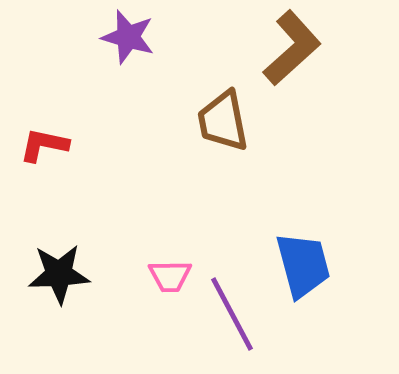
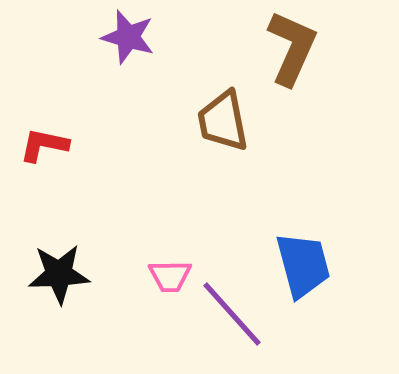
brown L-shape: rotated 24 degrees counterclockwise
purple line: rotated 14 degrees counterclockwise
